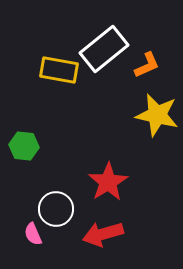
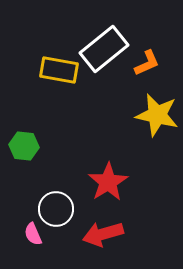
orange L-shape: moved 2 px up
